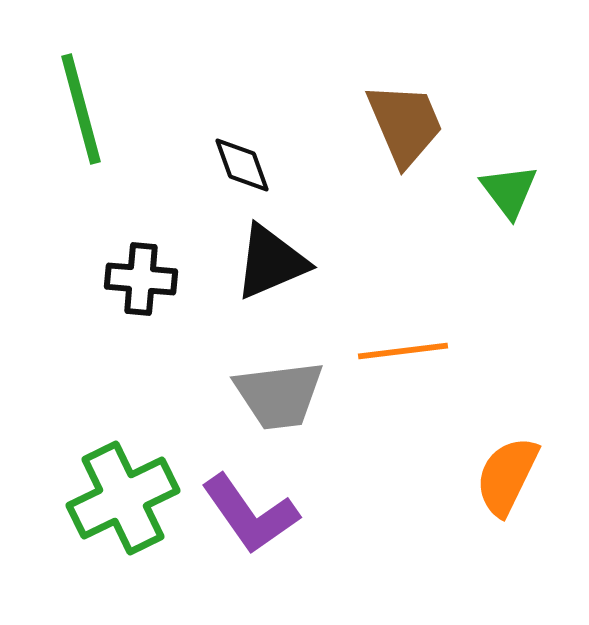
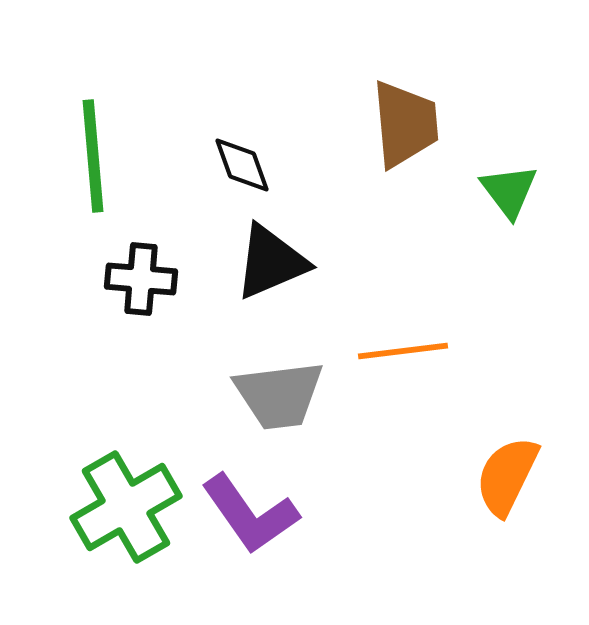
green line: moved 12 px right, 47 px down; rotated 10 degrees clockwise
brown trapezoid: rotated 18 degrees clockwise
green cross: moved 3 px right, 9 px down; rotated 4 degrees counterclockwise
